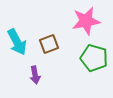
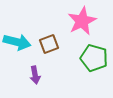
pink star: moved 4 px left; rotated 16 degrees counterclockwise
cyan arrow: rotated 48 degrees counterclockwise
